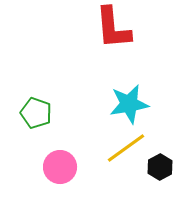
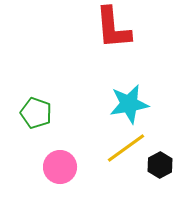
black hexagon: moved 2 px up
